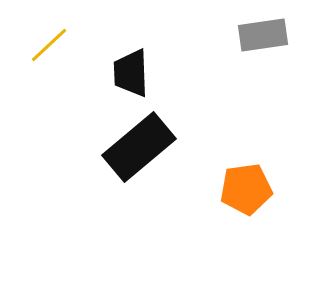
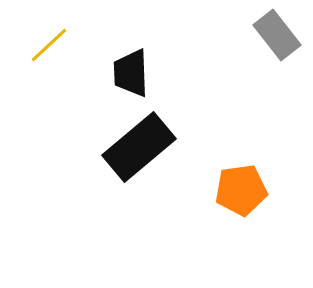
gray rectangle: moved 14 px right; rotated 60 degrees clockwise
orange pentagon: moved 5 px left, 1 px down
